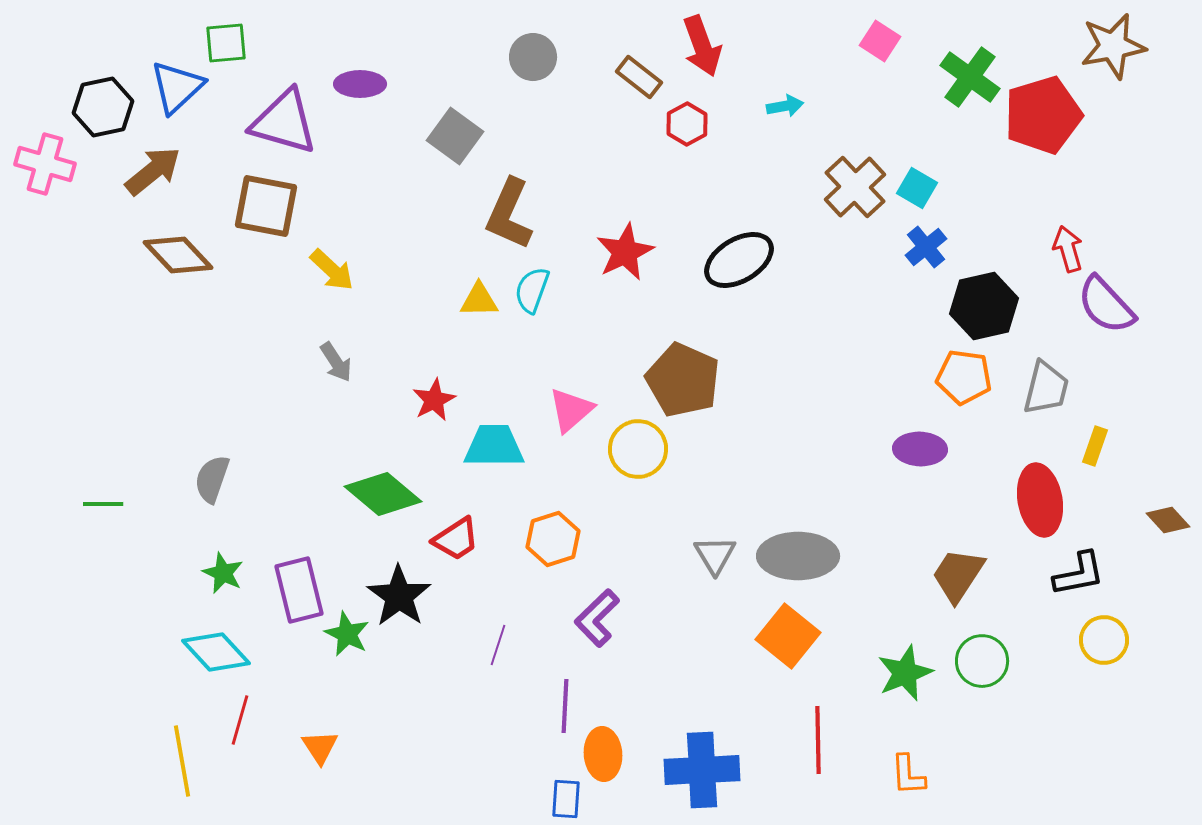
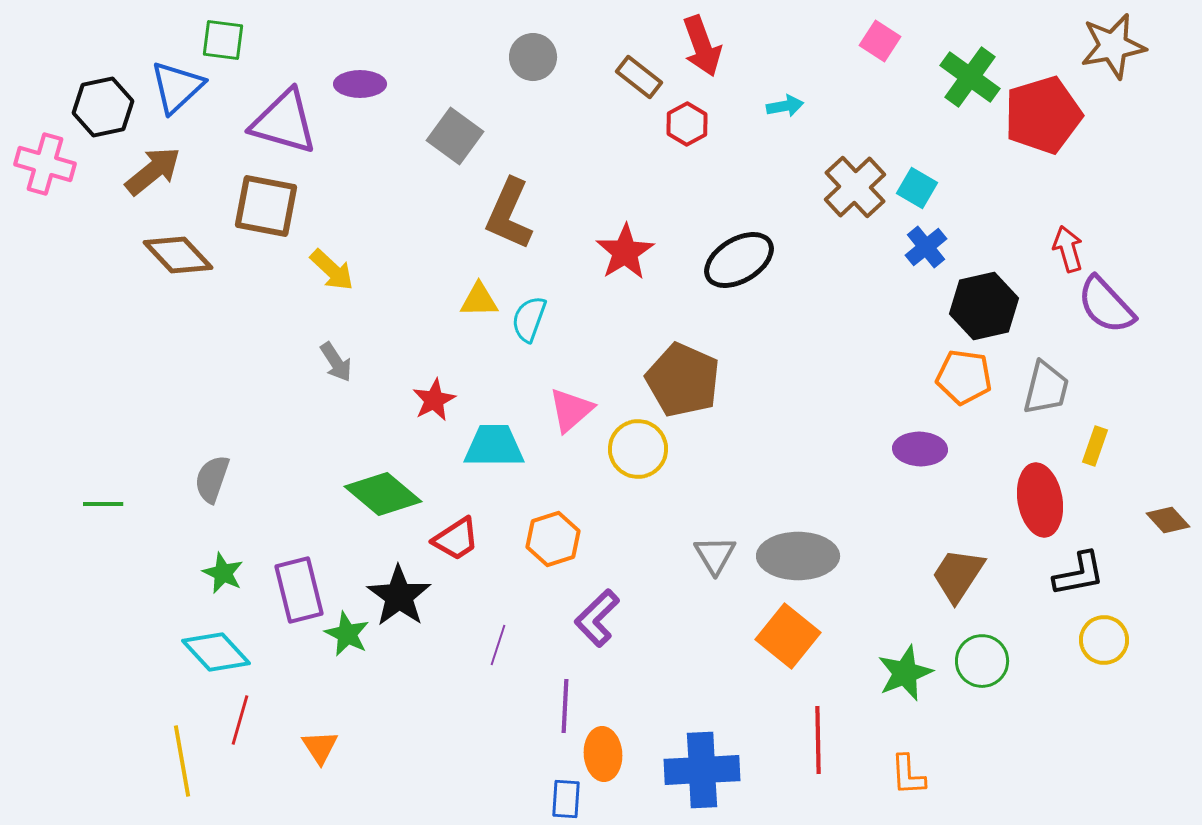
green square at (226, 43): moved 3 px left, 3 px up; rotated 12 degrees clockwise
red star at (625, 252): rotated 6 degrees counterclockwise
cyan semicircle at (532, 290): moved 3 px left, 29 px down
